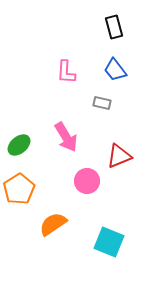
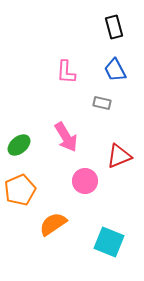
blue trapezoid: rotated 10 degrees clockwise
pink circle: moved 2 px left
orange pentagon: moved 1 px right, 1 px down; rotated 8 degrees clockwise
